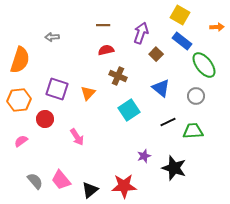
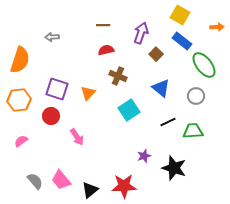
red circle: moved 6 px right, 3 px up
